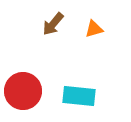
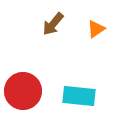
orange triangle: moved 2 px right; rotated 18 degrees counterclockwise
